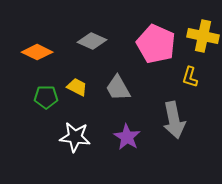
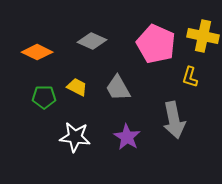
green pentagon: moved 2 px left
